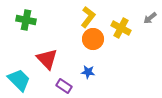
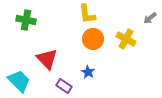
yellow L-shape: moved 1 px left, 3 px up; rotated 135 degrees clockwise
yellow cross: moved 5 px right, 11 px down
blue star: rotated 24 degrees clockwise
cyan trapezoid: moved 1 px down
